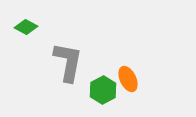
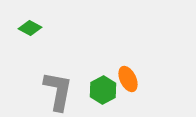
green diamond: moved 4 px right, 1 px down
gray L-shape: moved 10 px left, 29 px down
